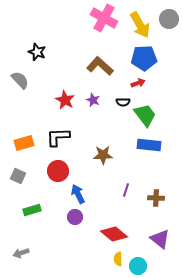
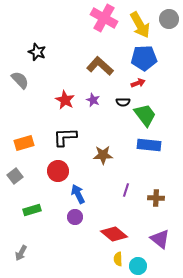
black L-shape: moved 7 px right
gray square: moved 3 px left; rotated 28 degrees clockwise
gray arrow: rotated 42 degrees counterclockwise
